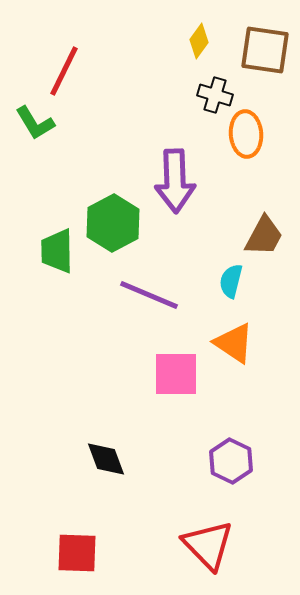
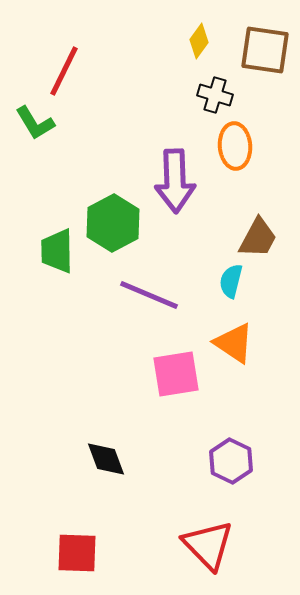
orange ellipse: moved 11 px left, 12 px down
brown trapezoid: moved 6 px left, 2 px down
pink square: rotated 9 degrees counterclockwise
